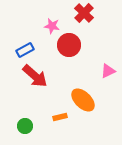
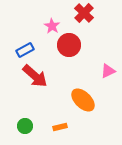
pink star: rotated 21 degrees clockwise
orange rectangle: moved 10 px down
